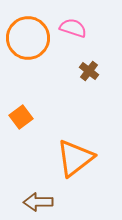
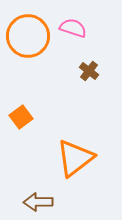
orange circle: moved 2 px up
